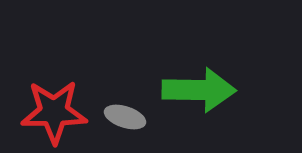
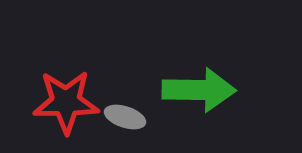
red star: moved 12 px right, 10 px up
